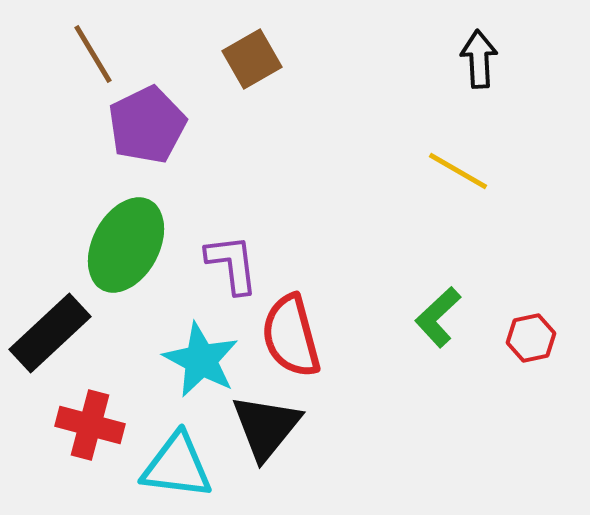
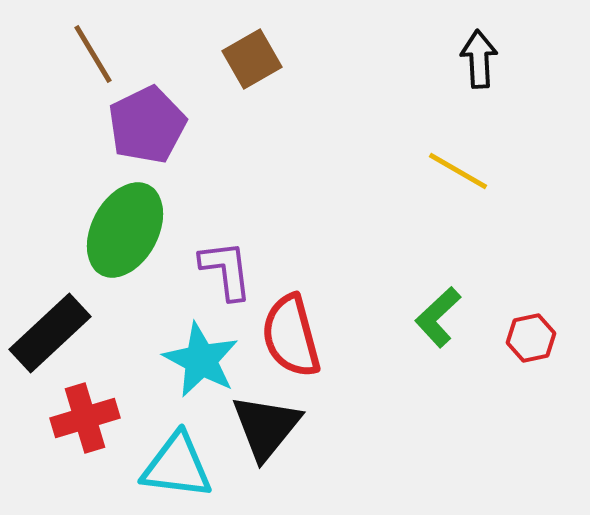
green ellipse: moved 1 px left, 15 px up
purple L-shape: moved 6 px left, 6 px down
red cross: moved 5 px left, 7 px up; rotated 32 degrees counterclockwise
